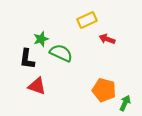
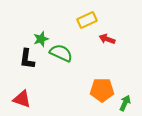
red triangle: moved 15 px left, 13 px down
orange pentagon: moved 2 px left; rotated 15 degrees counterclockwise
